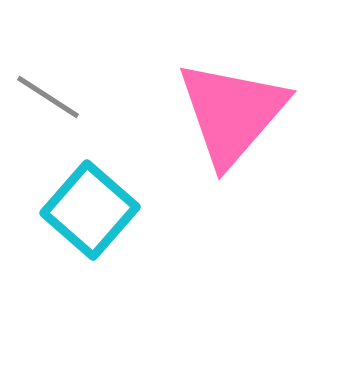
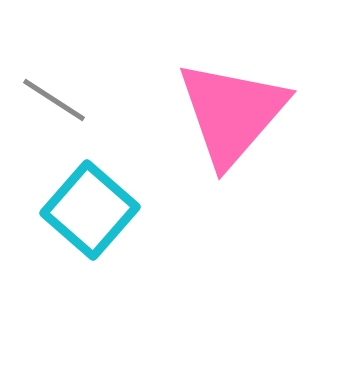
gray line: moved 6 px right, 3 px down
